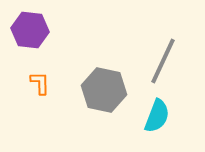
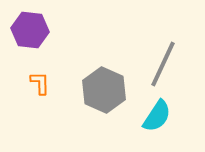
gray line: moved 3 px down
gray hexagon: rotated 12 degrees clockwise
cyan semicircle: rotated 12 degrees clockwise
